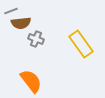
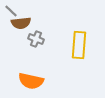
gray line: rotated 64 degrees clockwise
yellow rectangle: moved 2 px left, 1 px down; rotated 40 degrees clockwise
orange semicircle: rotated 140 degrees clockwise
